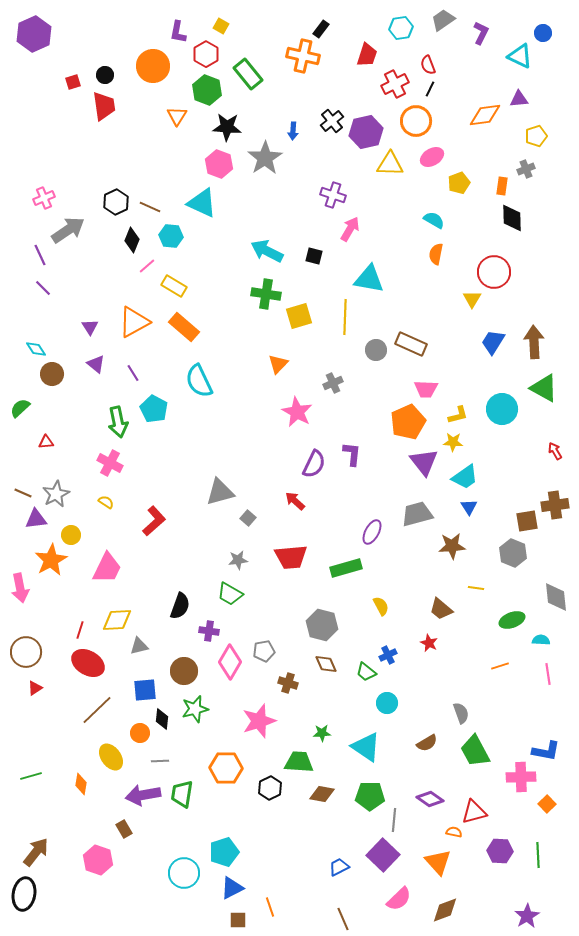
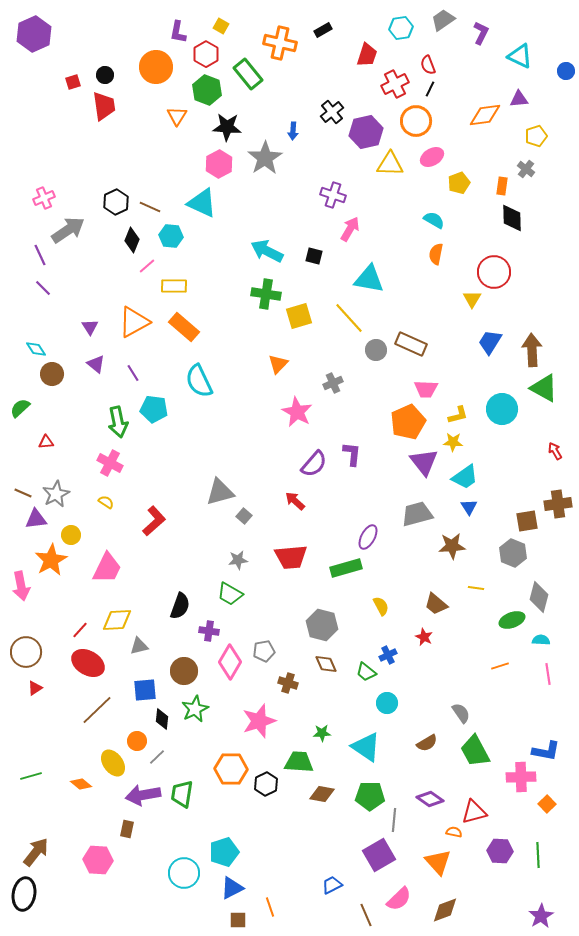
black rectangle at (321, 29): moved 2 px right, 1 px down; rotated 24 degrees clockwise
blue circle at (543, 33): moved 23 px right, 38 px down
orange cross at (303, 56): moved 23 px left, 13 px up
orange circle at (153, 66): moved 3 px right, 1 px down
black cross at (332, 121): moved 9 px up
pink hexagon at (219, 164): rotated 12 degrees clockwise
gray cross at (526, 169): rotated 30 degrees counterclockwise
yellow rectangle at (174, 286): rotated 30 degrees counterclockwise
yellow line at (345, 317): moved 4 px right, 1 px down; rotated 44 degrees counterclockwise
blue trapezoid at (493, 342): moved 3 px left
brown arrow at (534, 342): moved 2 px left, 8 px down
cyan pentagon at (154, 409): rotated 20 degrees counterclockwise
purple semicircle at (314, 464): rotated 16 degrees clockwise
brown cross at (555, 505): moved 3 px right, 1 px up
gray square at (248, 518): moved 4 px left, 2 px up
purple ellipse at (372, 532): moved 4 px left, 5 px down
pink arrow at (20, 588): moved 1 px right, 2 px up
gray diamond at (556, 597): moved 17 px left; rotated 20 degrees clockwise
brown trapezoid at (441, 609): moved 5 px left, 5 px up
red line at (80, 630): rotated 24 degrees clockwise
red star at (429, 643): moved 5 px left, 6 px up
green star at (195, 709): rotated 12 degrees counterclockwise
gray semicircle at (461, 713): rotated 15 degrees counterclockwise
orange circle at (140, 733): moved 3 px left, 8 px down
yellow ellipse at (111, 757): moved 2 px right, 6 px down
gray line at (160, 761): moved 3 px left, 4 px up; rotated 42 degrees counterclockwise
orange hexagon at (226, 768): moved 5 px right, 1 px down
orange diamond at (81, 784): rotated 60 degrees counterclockwise
black hexagon at (270, 788): moved 4 px left, 4 px up
brown rectangle at (124, 829): moved 3 px right; rotated 42 degrees clockwise
purple square at (383, 855): moved 4 px left; rotated 16 degrees clockwise
pink hexagon at (98, 860): rotated 16 degrees counterclockwise
blue trapezoid at (339, 867): moved 7 px left, 18 px down
purple star at (527, 916): moved 14 px right
brown line at (343, 919): moved 23 px right, 4 px up
